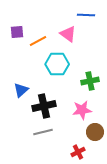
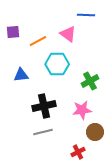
purple square: moved 4 px left
green cross: rotated 18 degrees counterclockwise
blue triangle: moved 15 px up; rotated 35 degrees clockwise
